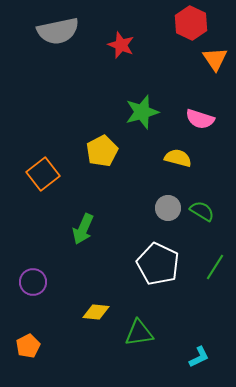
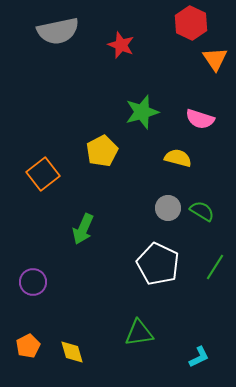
yellow diamond: moved 24 px left, 40 px down; rotated 68 degrees clockwise
